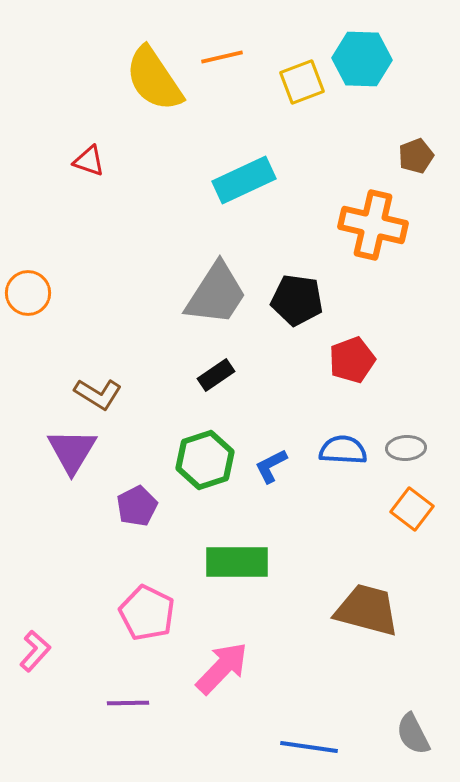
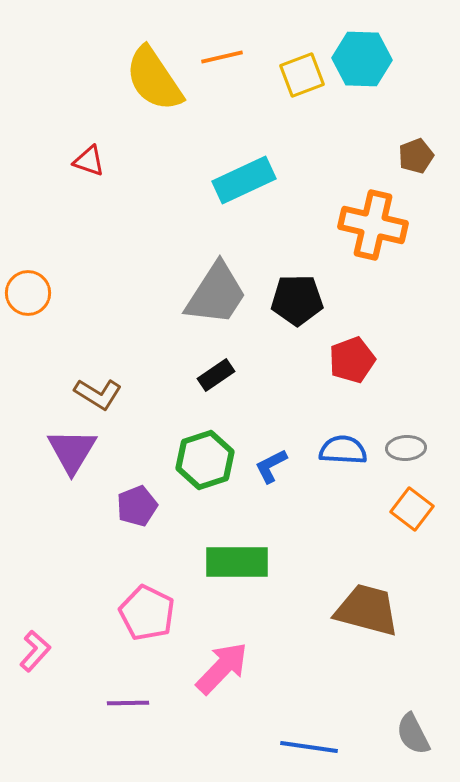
yellow square: moved 7 px up
black pentagon: rotated 9 degrees counterclockwise
purple pentagon: rotated 6 degrees clockwise
